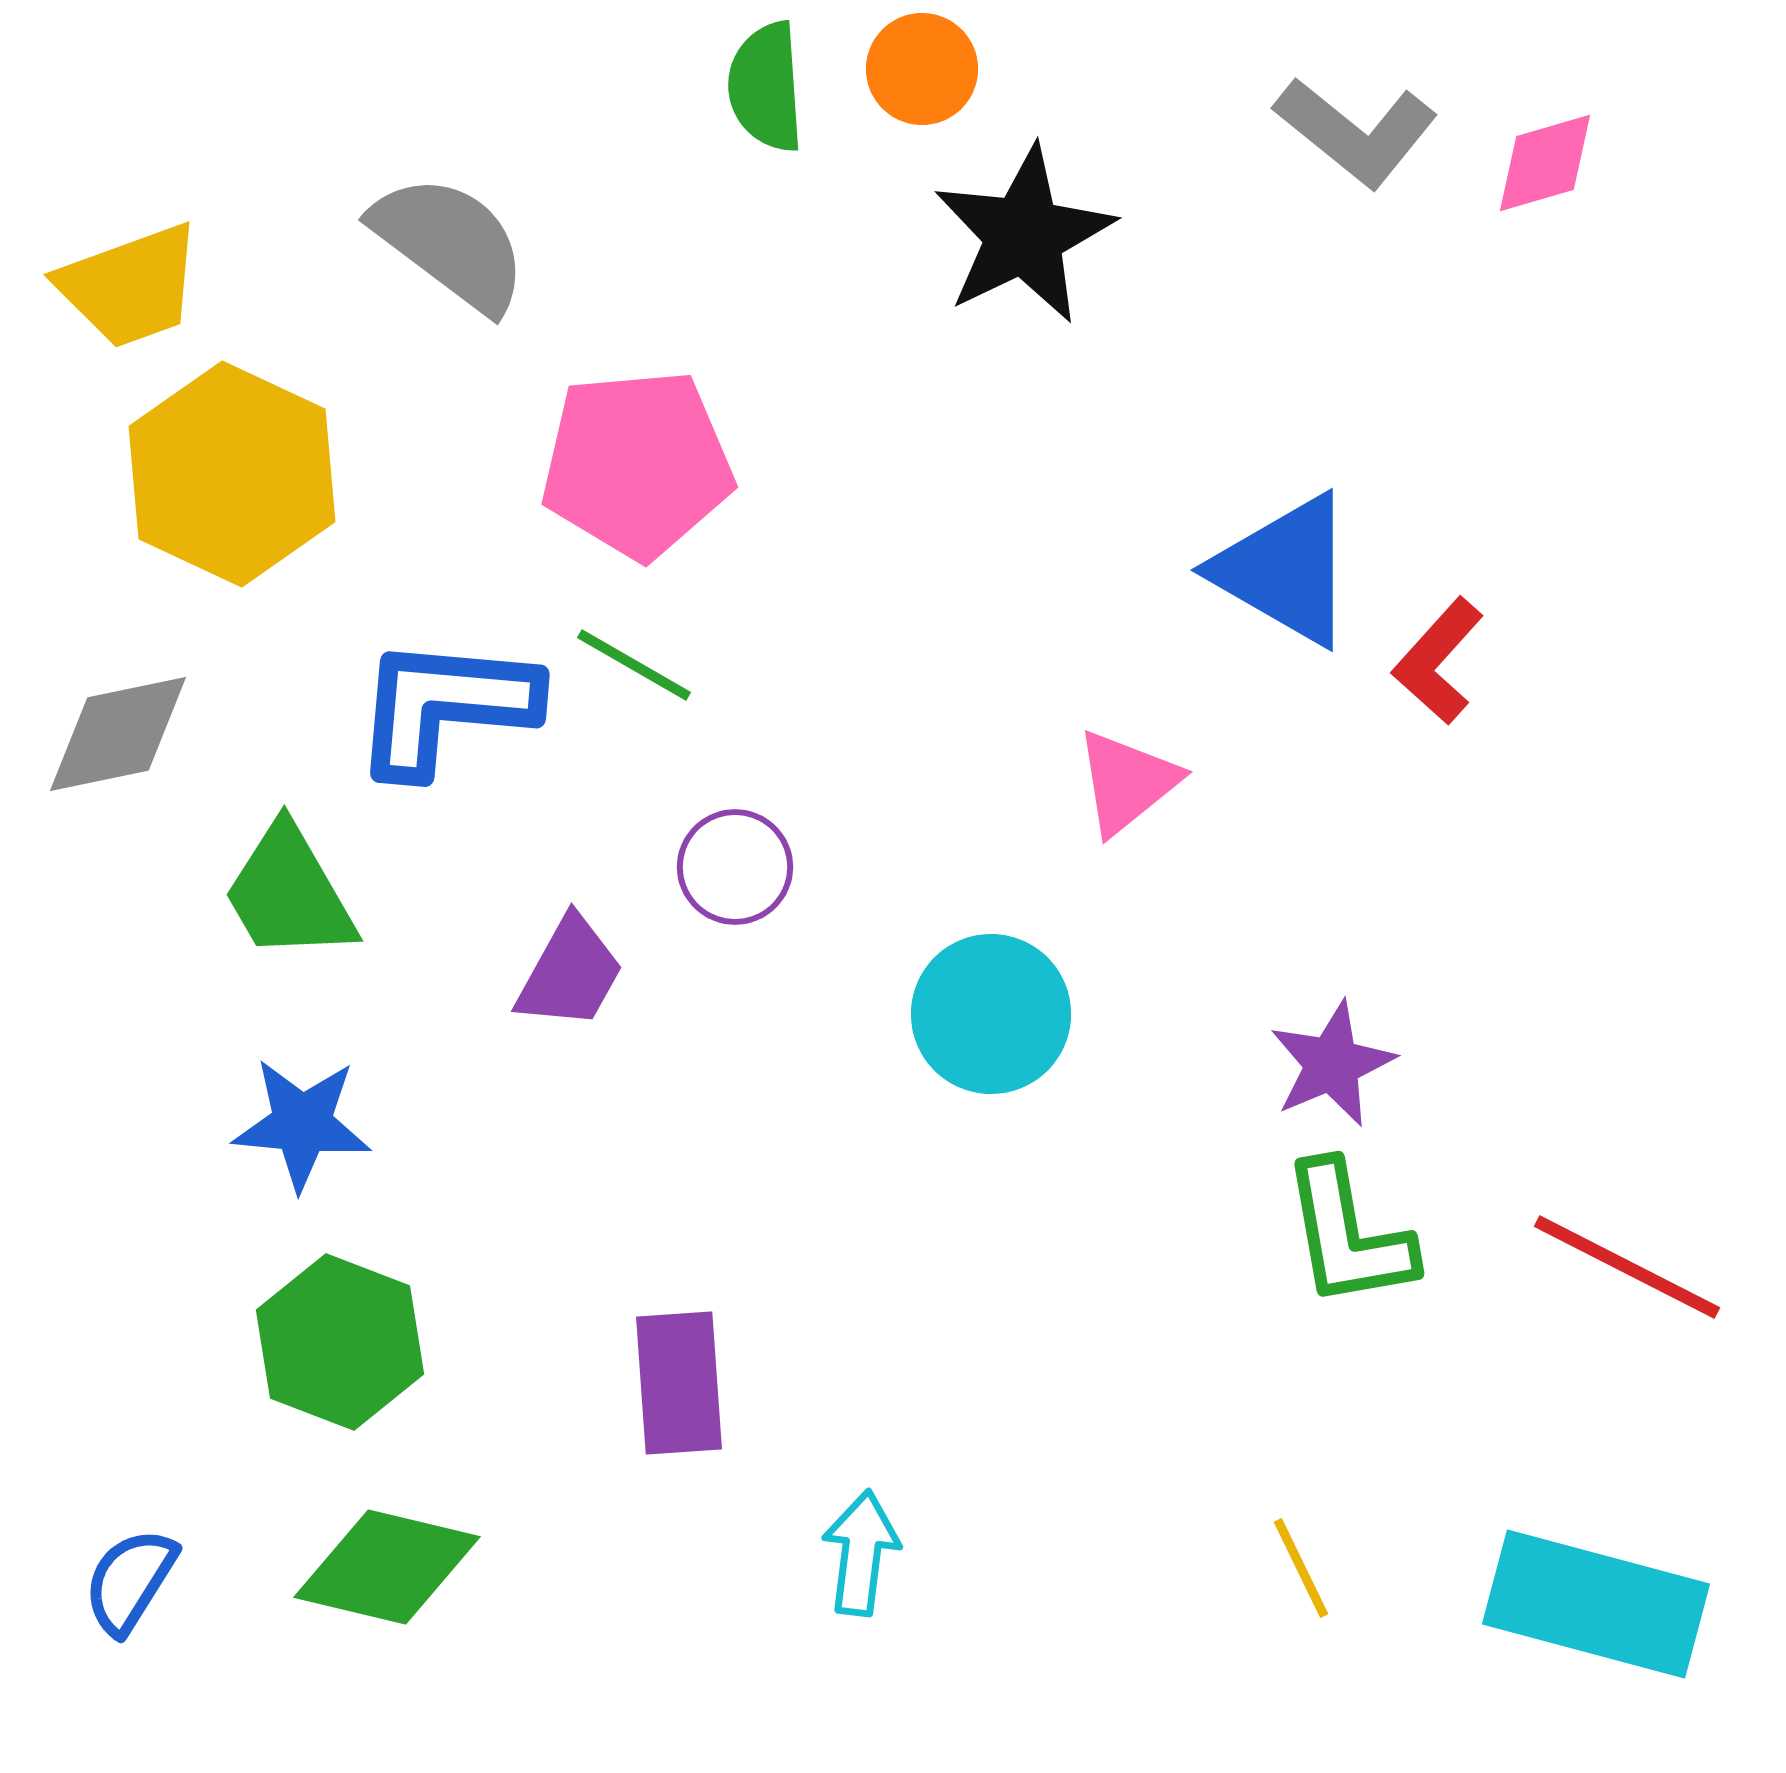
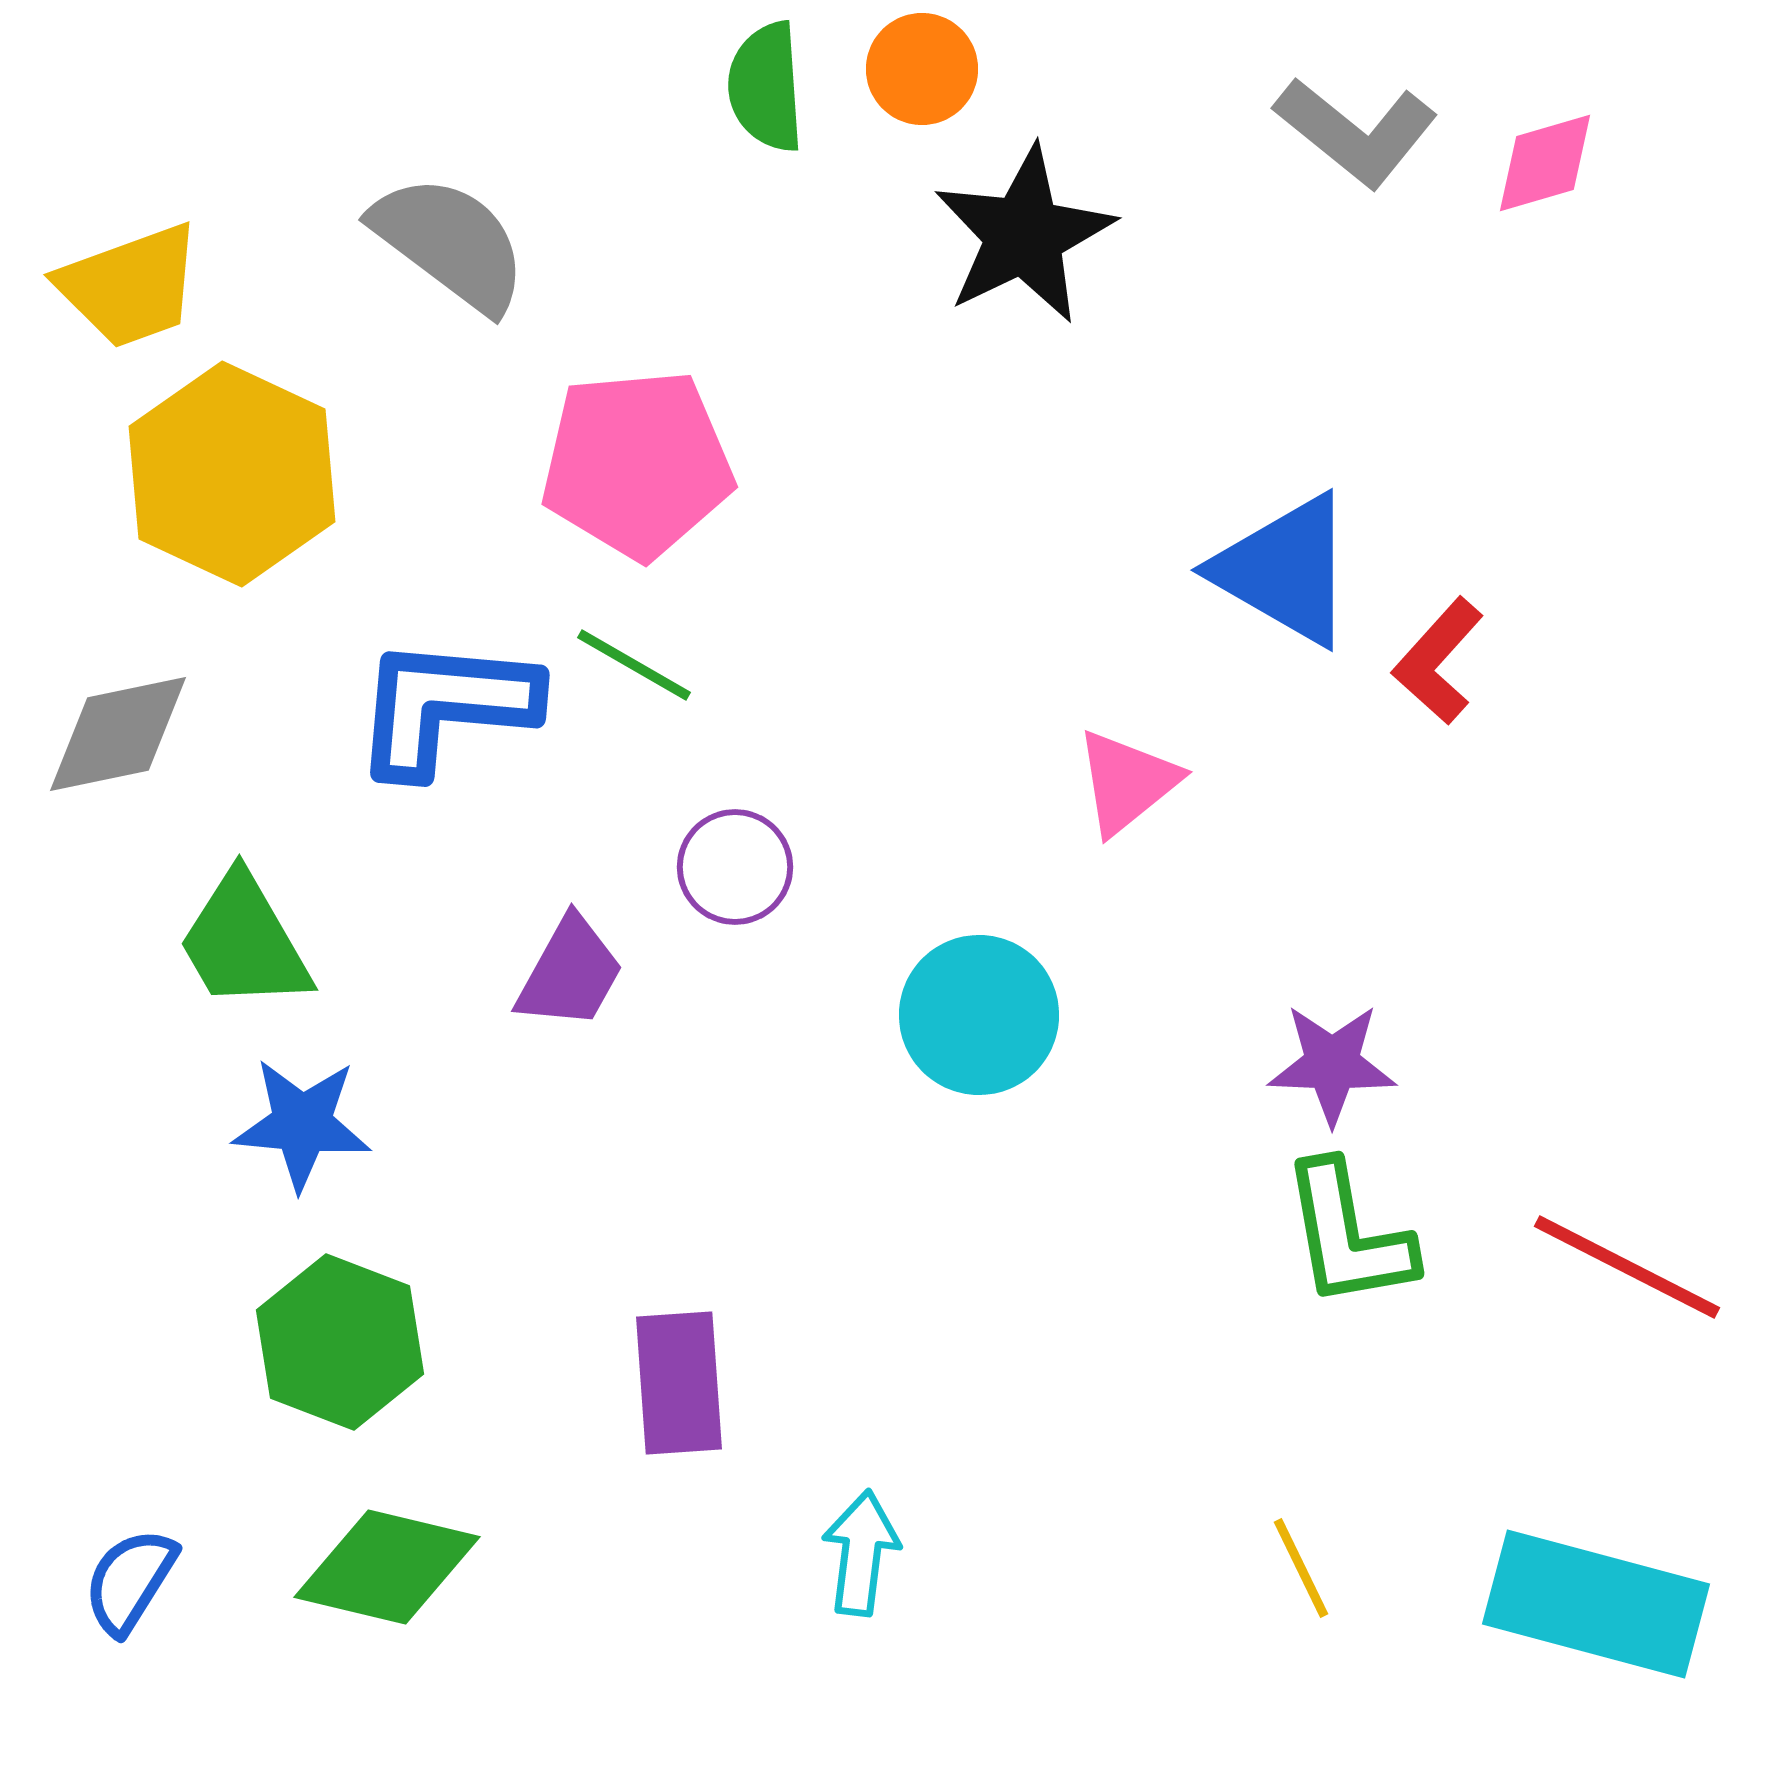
green trapezoid: moved 45 px left, 49 px down
cyan circle: moved 12 px left, 1 px down
purple star: rotated 25 degrees clockwise
